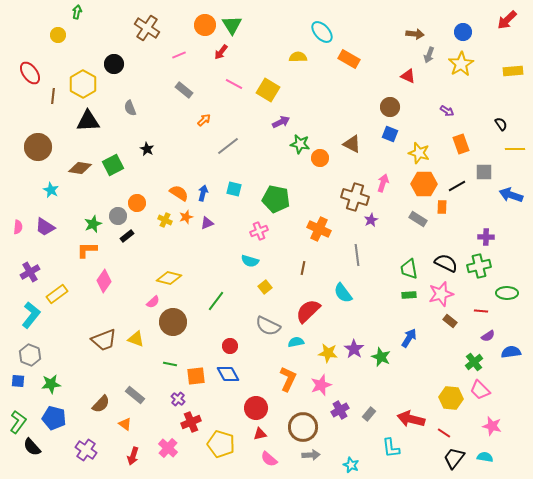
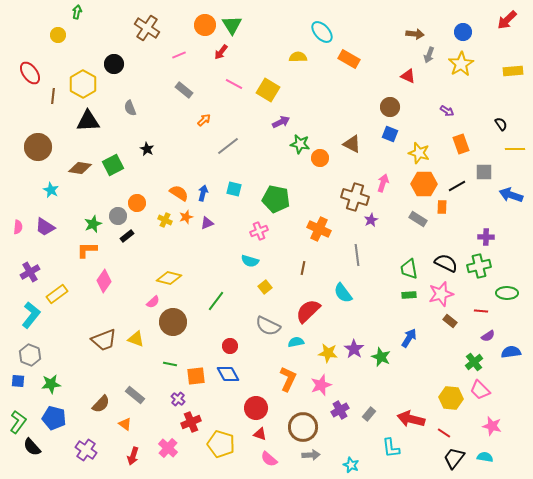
red triangle at (260, 434): rotated 32 degrees clockwise
